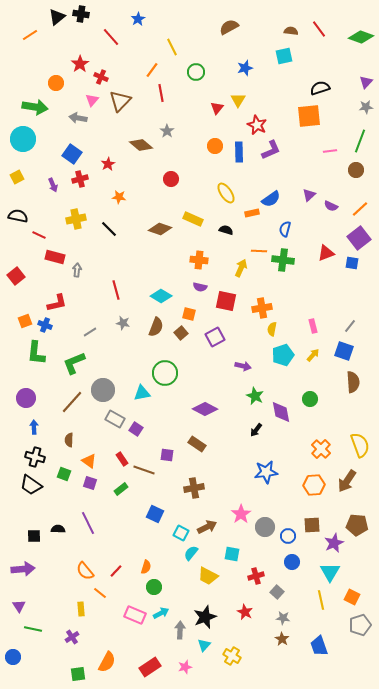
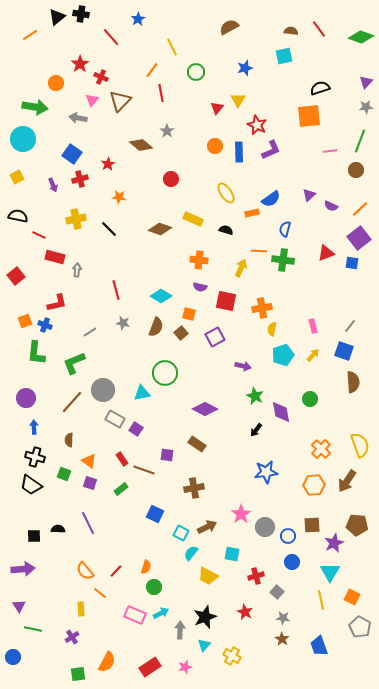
gray pentagon at (360, 625): moved 2 px down; rotated 25 degrees counterclockwise
